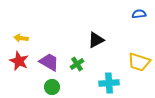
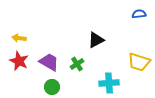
yellow arrow: moved 2 px left
